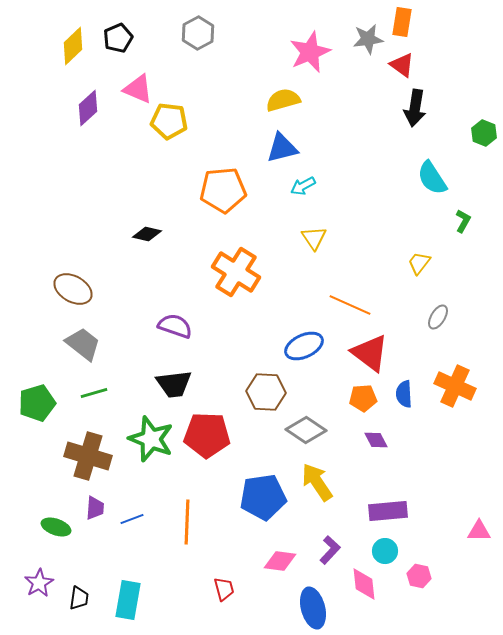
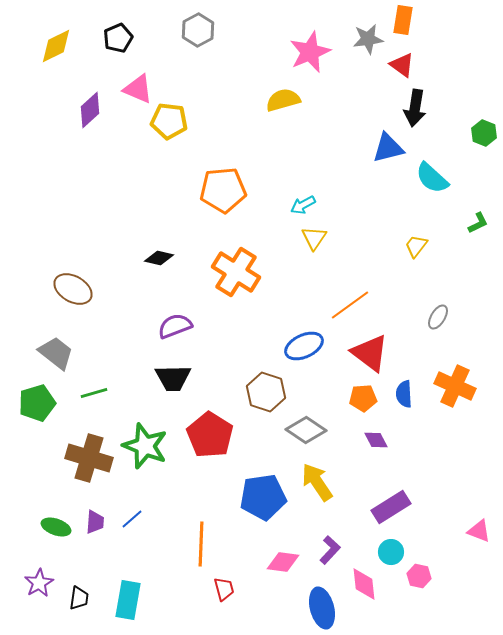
orange rectangle at (402, 22): moved 1 px right, 2 px up
gray hexagon at (198, 33): moved 3 px up
yellow diamond at (73, 46): moved 17 px left; rotated 18 degrees clockwise
purple diamond at (88, 108): moved 2 px right, 2 px down
blue triangle at (282, 148): moved 106 px right
cyan semicircle at (432, 178): rotated 15 degrees counterclockwise
cyan arrow at (303, 186): moved 19 px down
green L-shape at (463, 221): moved 15 px right, 2 px down; rotated 35 degrees clockwise
black diamond at (147, 234): moved 12 px right, 24 px down
yellow triangle at (314, 238): rotated 8 degrees clockwise
yellow trapezoid at (419, 263): moved 3 px left, 17 px up
orange line at (350, 305): rotated 60 degrees counterclockwise
purple semicircle at (175, 326): rotated 40 degrees counterclockwise
gray trapezoid at (83, 344): moved 27 px left, 9 px down
black trapezoid at (174, 384): moved 1 px left, 6 px up; rotated 6 degrees clockwise
brown hexagon at (266, 392): rotated 15 degrees clockwise
red pentagon at (207, 435): moved 3 px right; rotated 30 degrees clockwise
green star at (151, 439): moved 6 px left, 7 px down
brown cross at (88, 456): moved 1 px right, 2 px down
purple trapezoid at (95, 508): moved 14 px down
purple rectangle at (388, 511): moved 3 px right, 4 px up; rotated 27 degrees counterclockwise
blue line at (132, 519): rotated 20 degrees counterclockwise
orange line at (187, 522): moved 14 px right, 22 px down
pink triangle at (479, 531): rotated 20 degrees clockwise
cyan circle at (385, 551): moved 6 px right, 1 px down
pink diamond at (280, 561): moved 3 px right, 1 px down
blue ellipse at (313, 608): moved 9 px right
